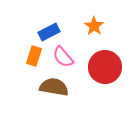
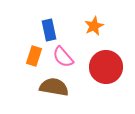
orange star: rotated 12 degrees clockwise
blue rectangle: moved 2 px up; rotated 75 degrees counterclockwise
red circle: moved 1 px right
